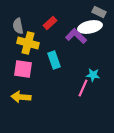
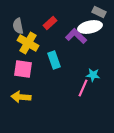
yellow cross: rotated 15 degrees clockwise
